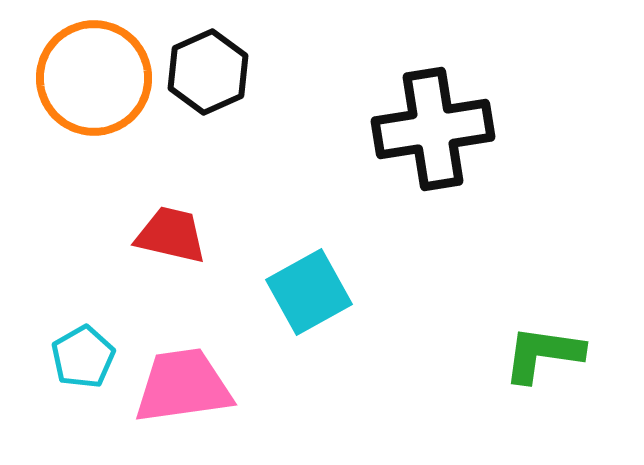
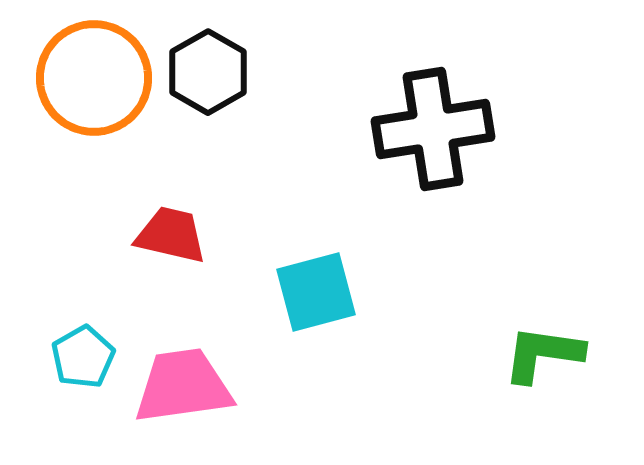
black hexagon: rotated 6 degrees counterclockwise
cyan square: moved 7 px right; rotated 14 degrees clockwise
